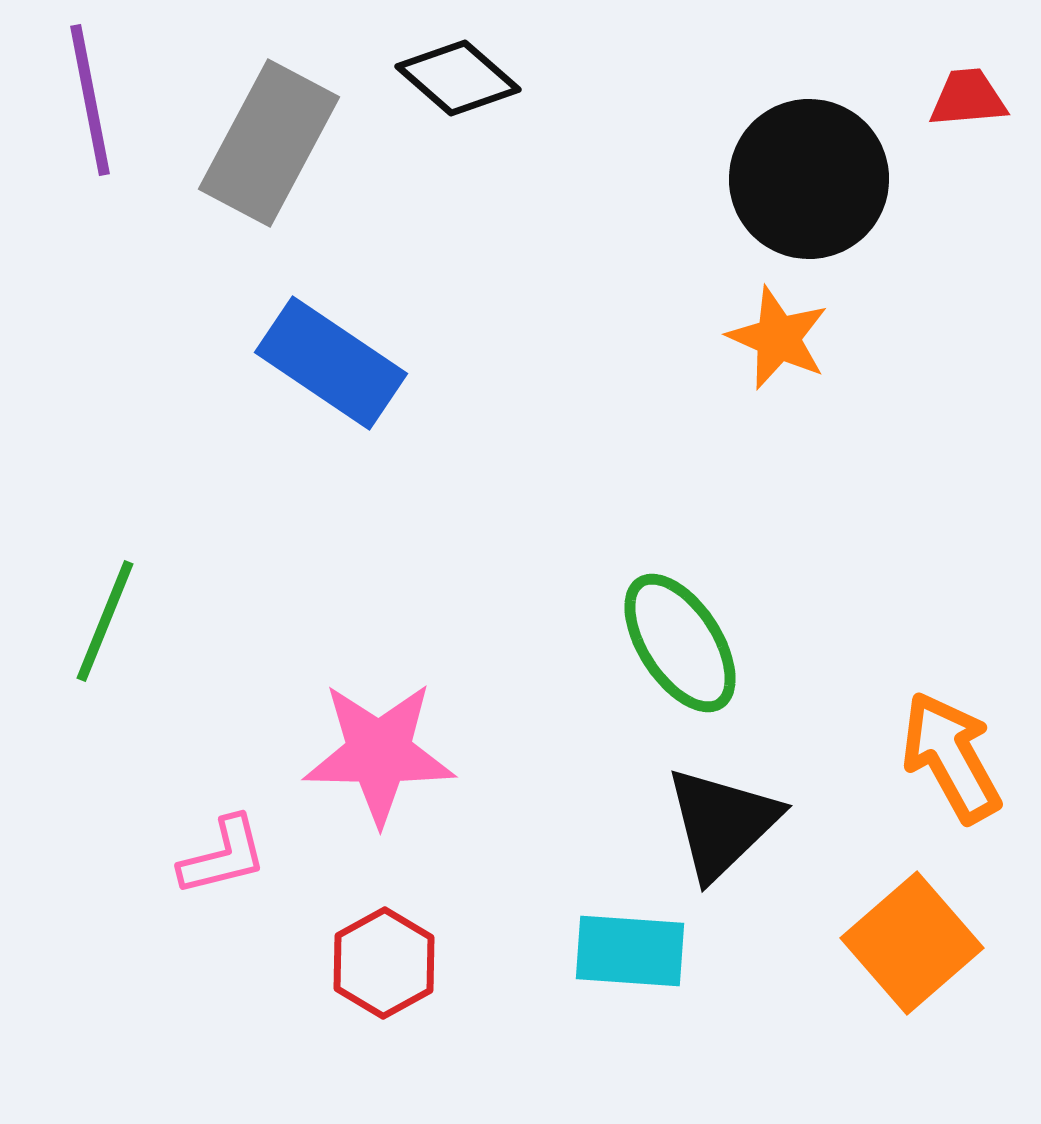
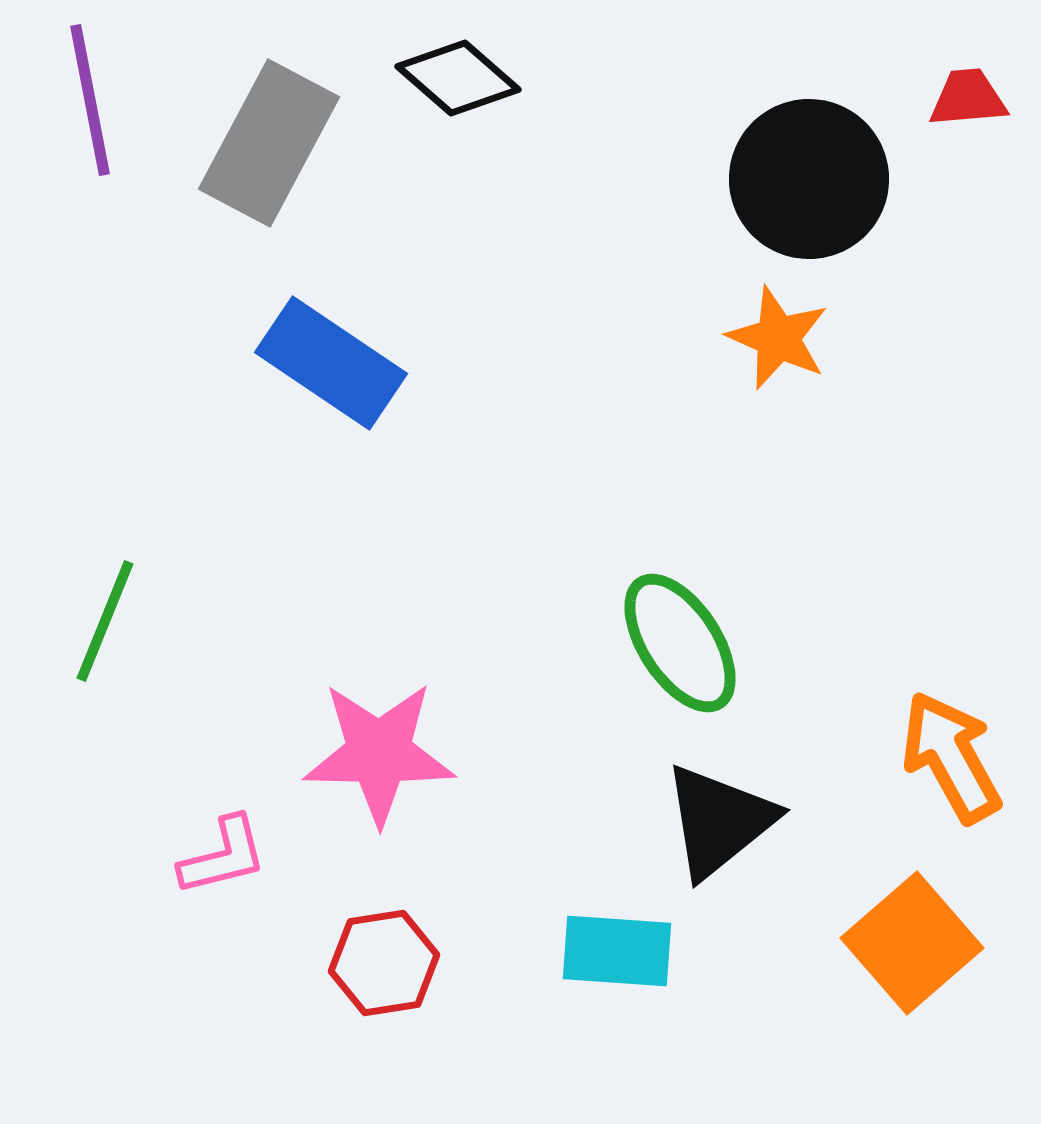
black triangle: moved 3 px left, 2 px up; rotated 5 degrees clockwise
cyan rectangle: moved 13 px left
red hexagon: rotated 20 degrees clockwise
